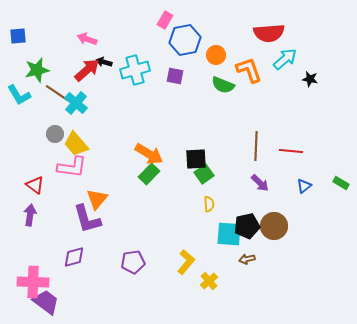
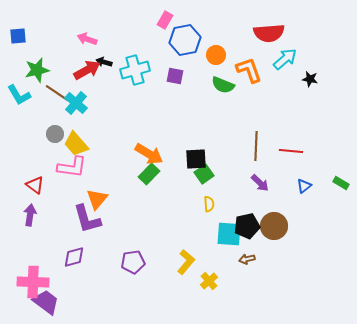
red arrow at (87, 70): rotated 12 degrees clockwise
